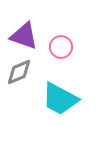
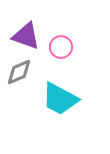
purple triangle: moved 2 px right
